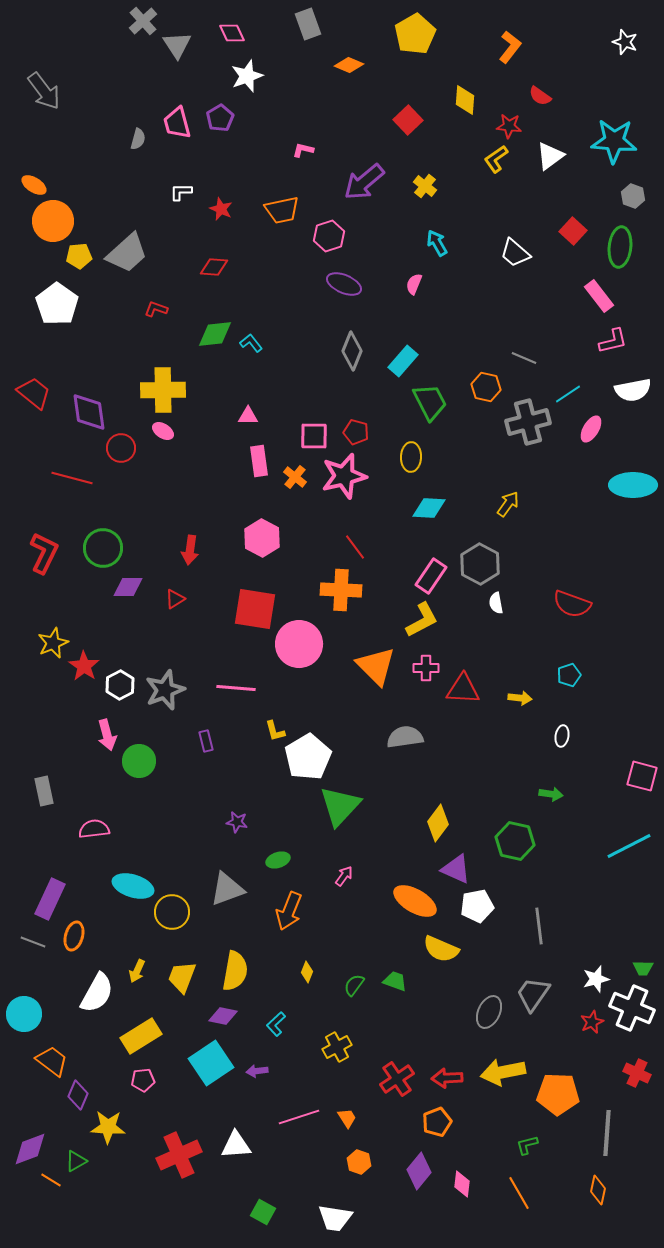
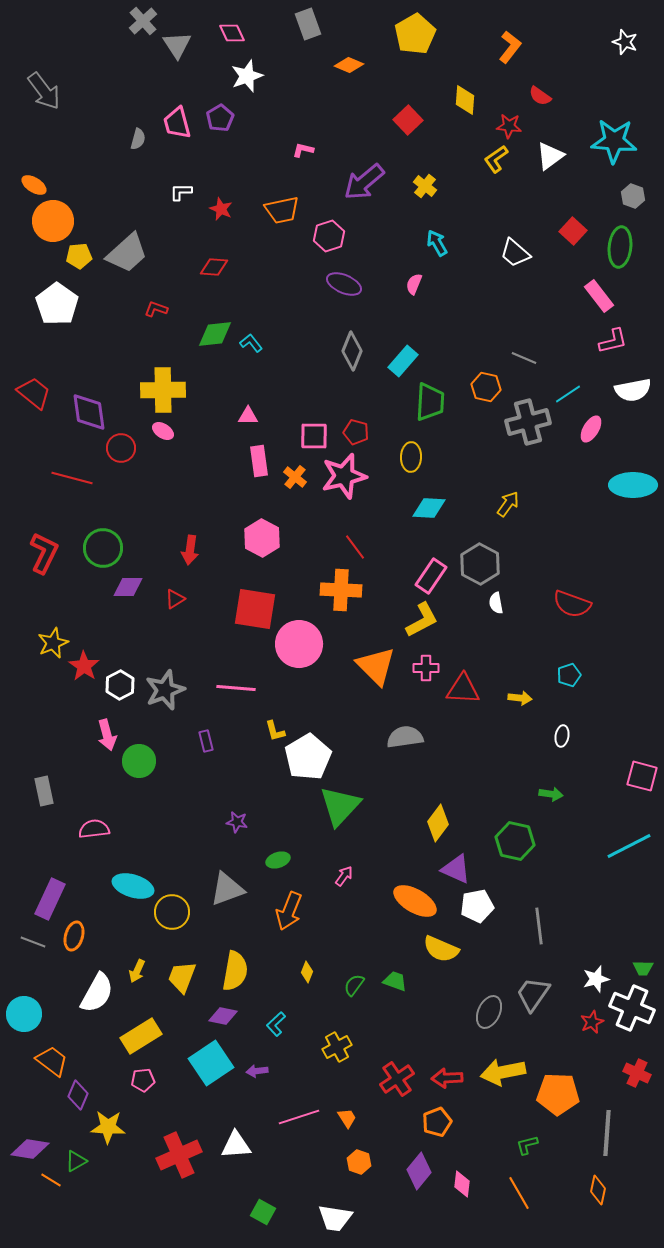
green trapezoid at (430, 402): rotated 30 degrees clockwise
purple diamond at (30, 1149): rotated 30 degrees clockwise
